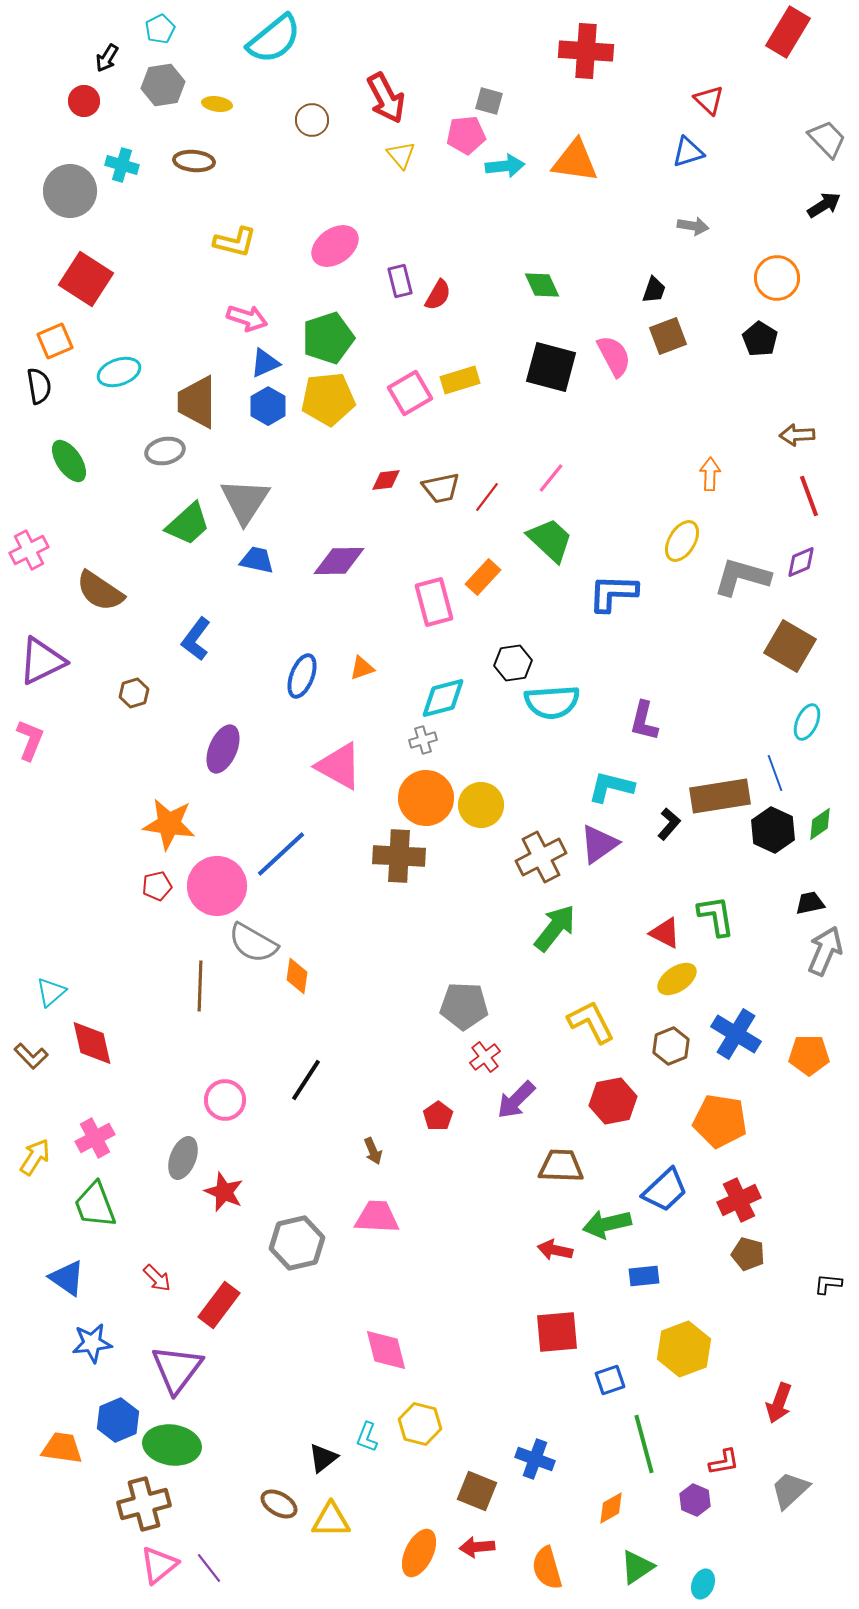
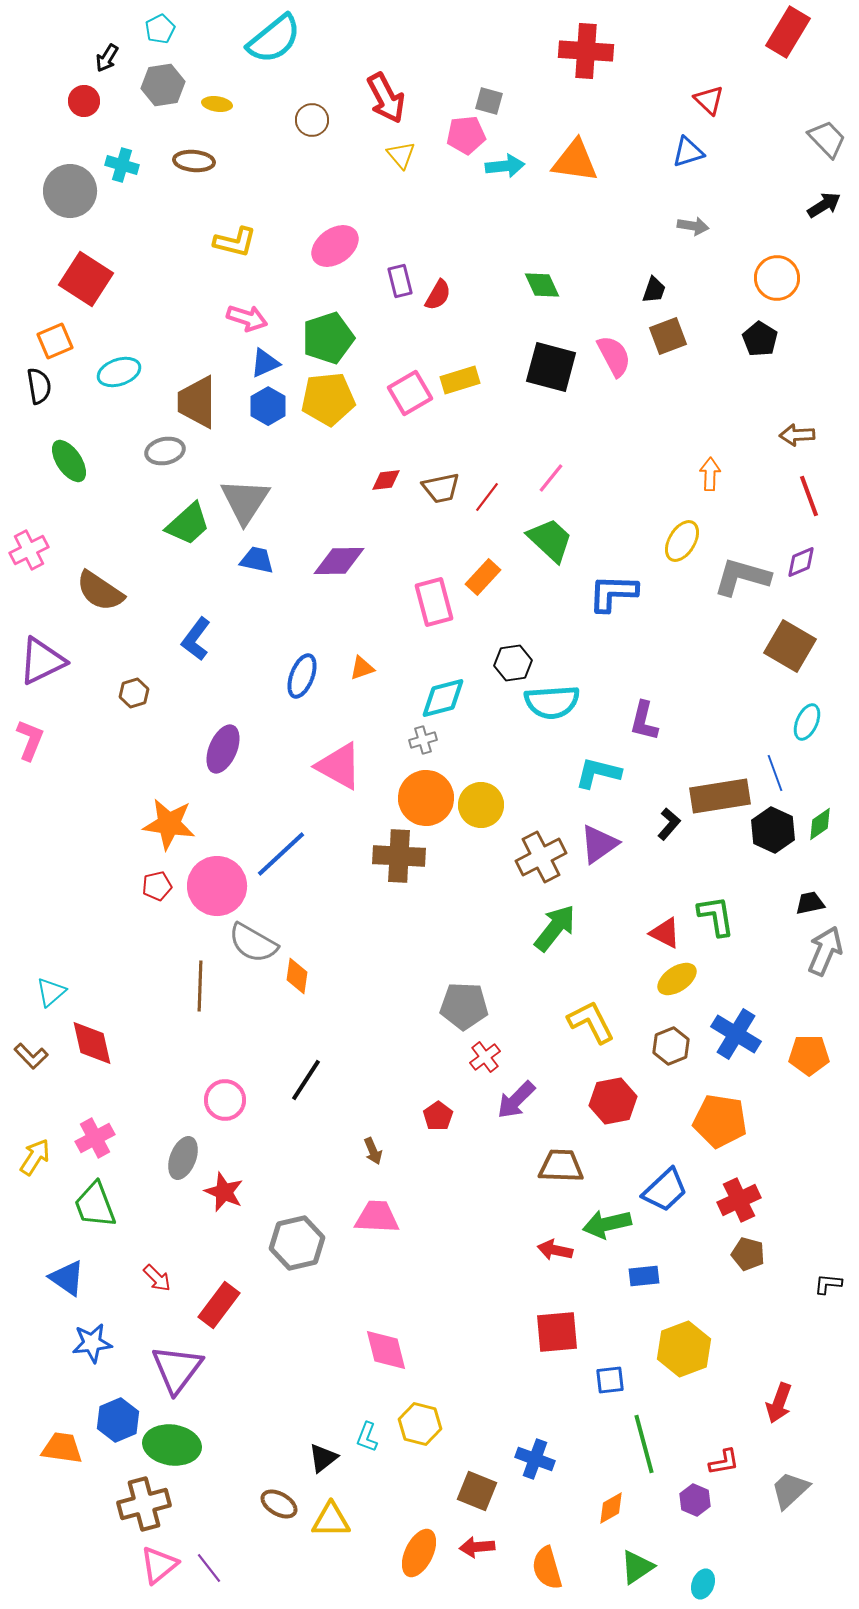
cyan L-shape at (611, 787): moved 13 px left, 14 px up
blue square at (610, 1380): rotated 12 degrees clockwise
